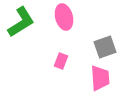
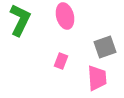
pink ellipse: moved 1 px right, 1 px up
green L-shape: moved 1 px left, 2 px up; rotated 32 degrees counterclockwise
pink trapezoid: moved 3 px left
